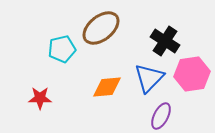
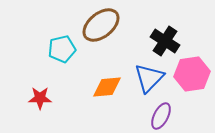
brown ellipse: moved 3 px up
